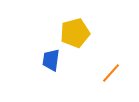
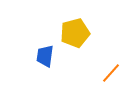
blue trapezoid: moved 6 px left, 4 px up
